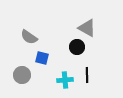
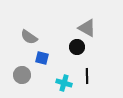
black line: moved 1 px down
cyan cross: moved 1 px left, 3 px down; rotated 21 degrees clockwise
